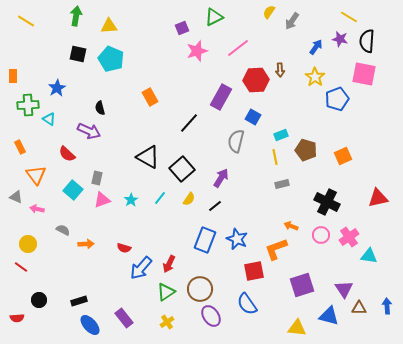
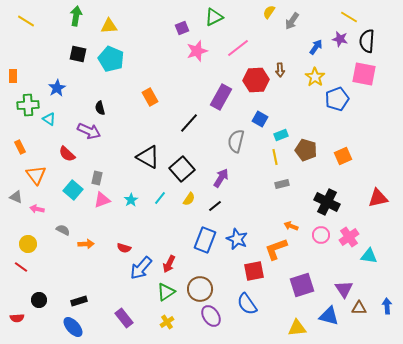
blue square at (253, 117): moved 7 px right, 2 px down
blue ellipse at (90, 325): moved 17 px left, 2 px down
yellow triangle at (297, 328): rotated 12 degrees counterclockwise
